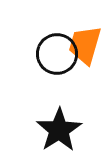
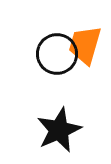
black star: rotated 9 degrees clockwise
